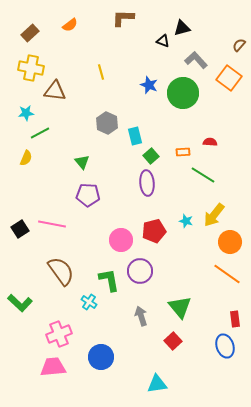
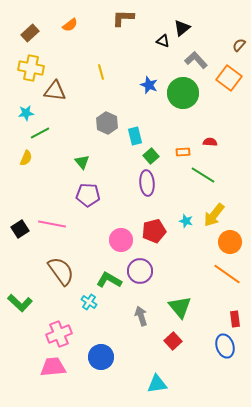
black triangle at (182, 28): rotated 24 degrees counterclockwise
green L-shape at (109, 280): rotated 50 degrees counterclockwise
